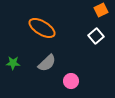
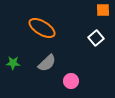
orange square: moved 2 px right; rotated 24 degrees clockwise
white square: moved 2 px down
